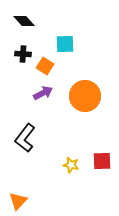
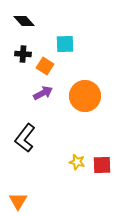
red square: moved 4 px down
yellow star: moved 6 px right, 3 px up
orange triangle: rotated 12 degrees counterclockwise
